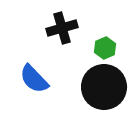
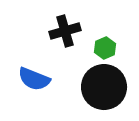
black cross: moved 3 px right, 3 px down
blue semicircle: rotated 24 degrees counterclockwise
